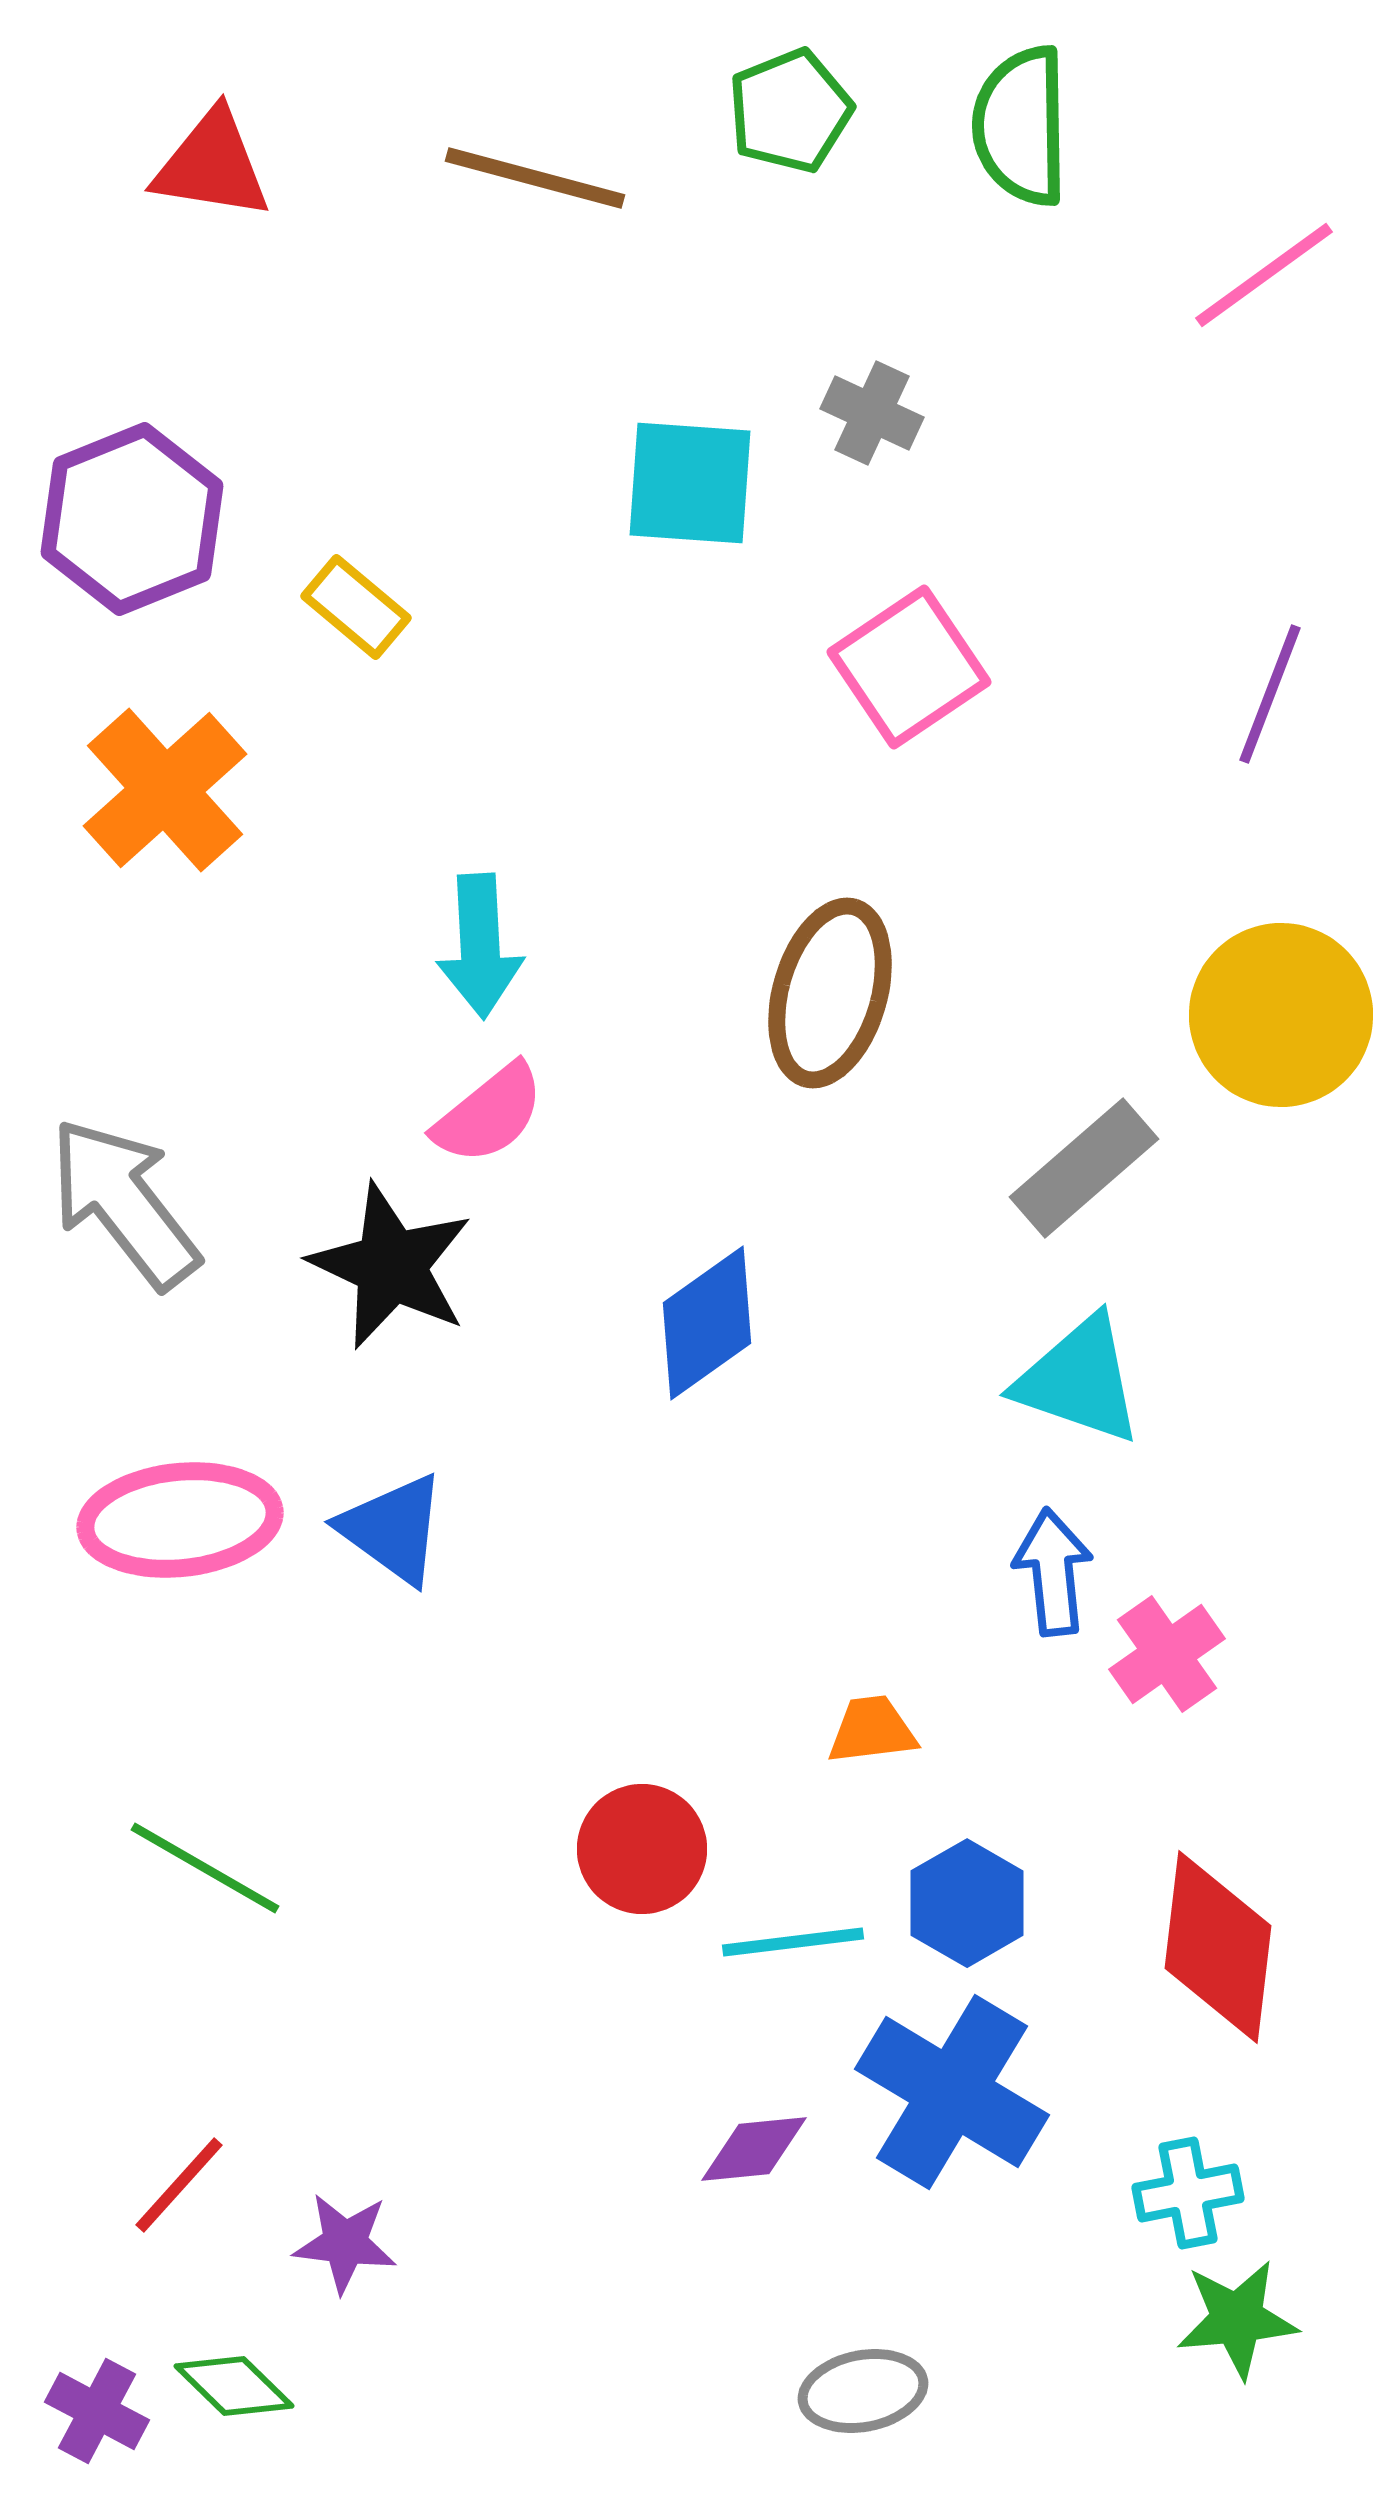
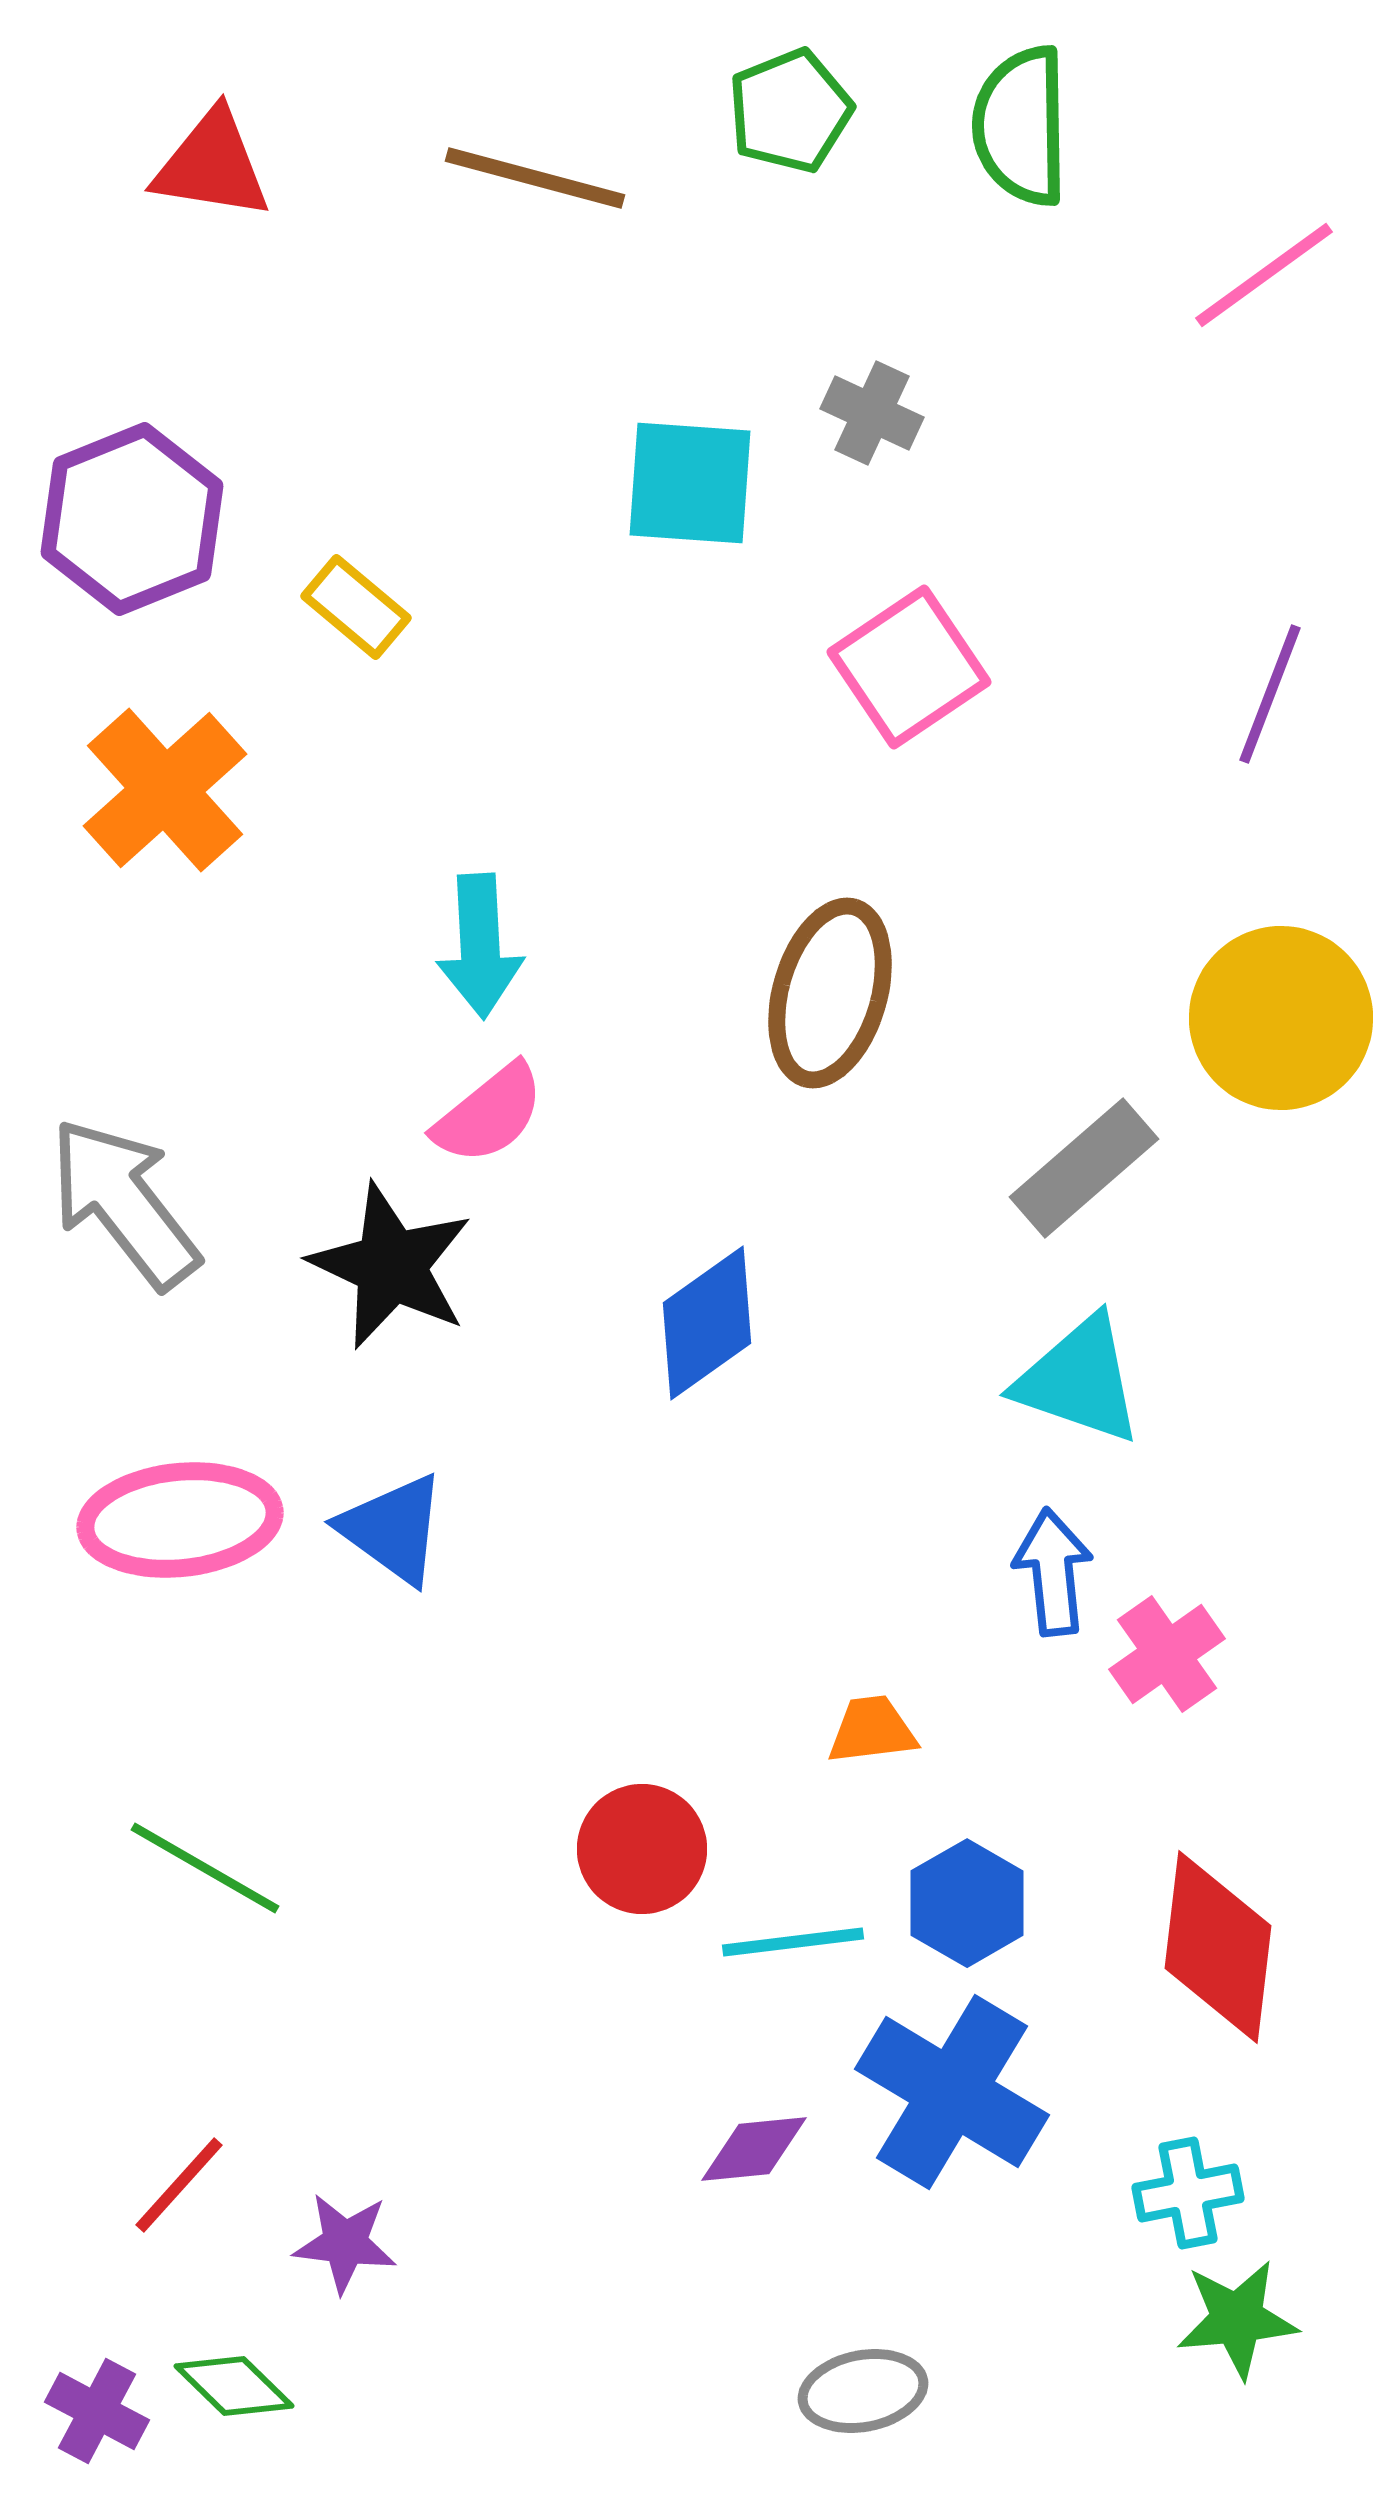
yellow circle: moved 3 px down
